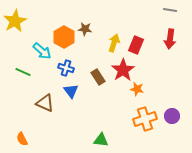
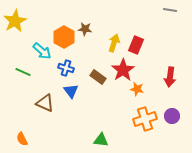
red arrow: moved 38 px down
brown rectangle: rotated 21 degrees counterclockwise
